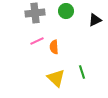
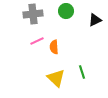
gray cross: moved 2 px left, 1 px down
